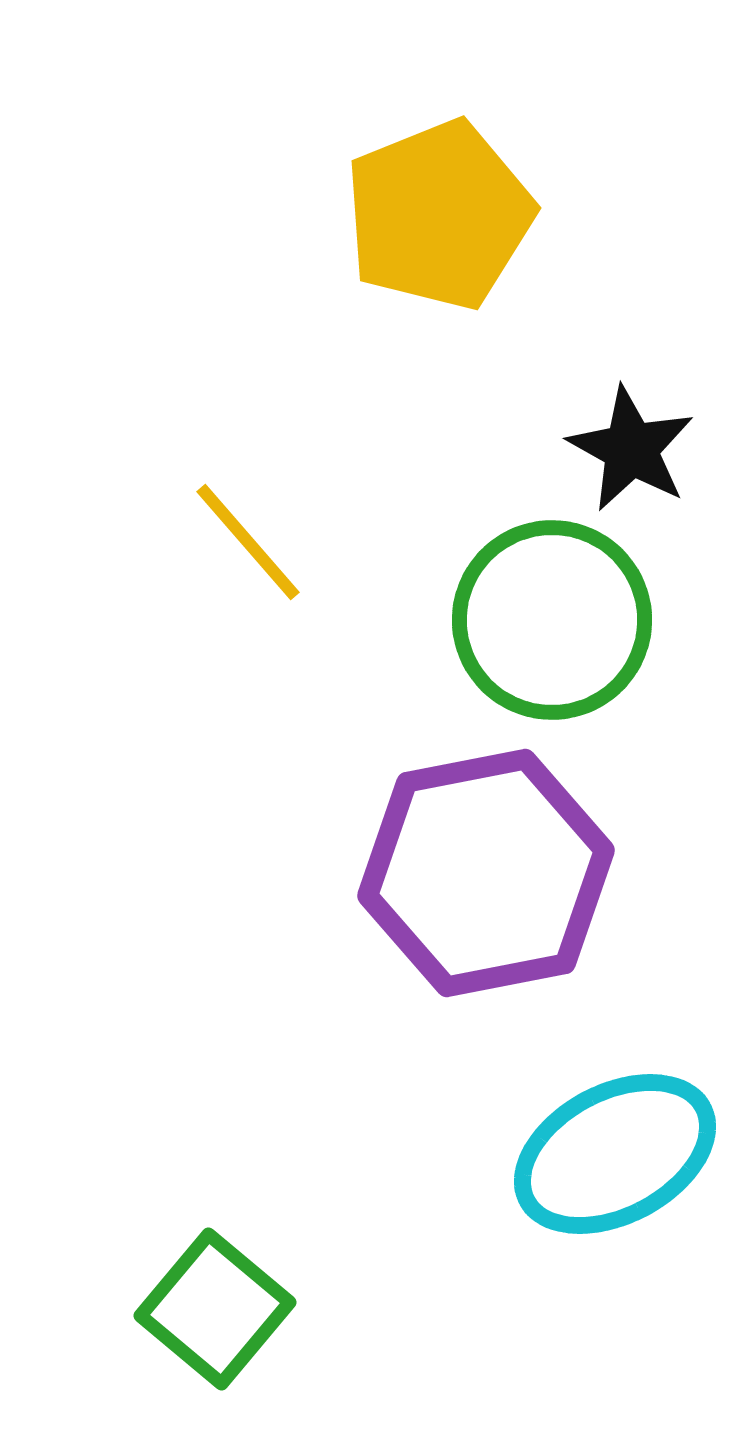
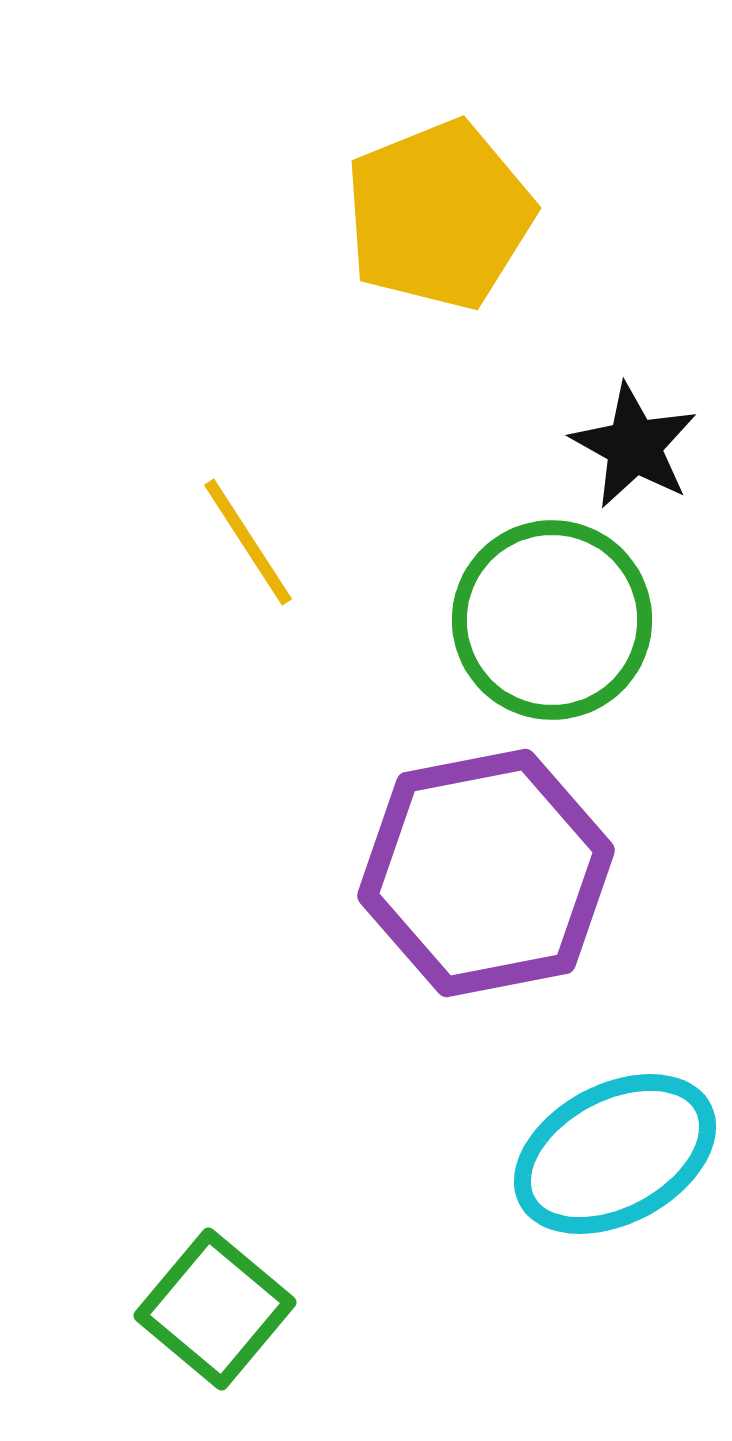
black star: moved 3 px right, 3 px up
yellow line: rotated 8 degrees clockwise
